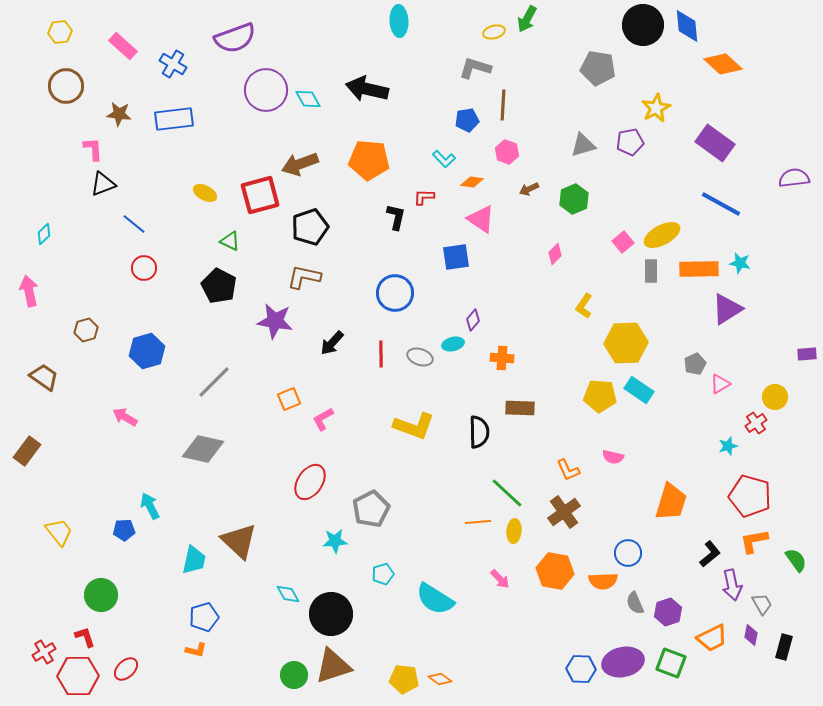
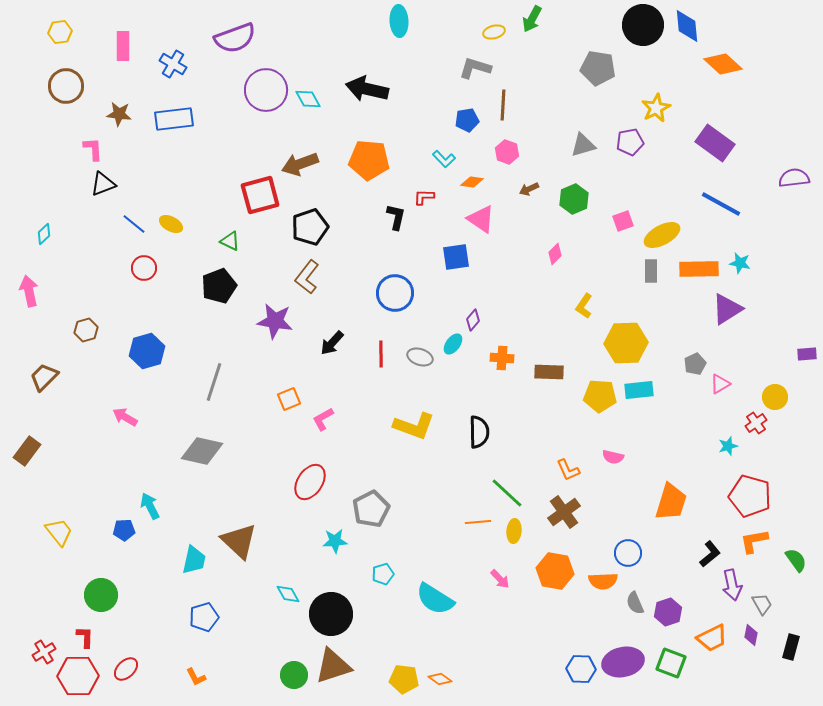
green arrow at (527, 19): moved 5 px right
pink rectangle at (123, 46): rotated 48 degrees clockwise
yellow ellipse at (205, 193): moved 34 px left, 31 px down
pink square at (623, 242): moved 21 px up; rotated 20 degrees clockwise
brown L-shape at (304, 277): moved 3 px right; rotated 64 degrees counterclockwise
black pentagon at (219, 286): rotated 24 degrees clockwise
cyan ellipse at (453, 344): rotated 40 degrees counterclockwise
brown trapezoid at (44, 377): rotated 80 degrees counterclockwise
gray line at (214, 382): rotated 27 degrees counterclockwise
cyan rectangle at (639, 390): rotated 40 degrees counterclockwise
brown rectangle at (520, 408): moved 29 px right, 36 px up
gray diamond at (203, 449): moved 1 px left, 2 px down
red L-shape at (85, 637): rotated 20 degrees clockwise
black rectangle at (784, 647): moved 7 px right
orange L-shape at (196, 650): moved 27 px down; rotated 50 degrees clockwise
